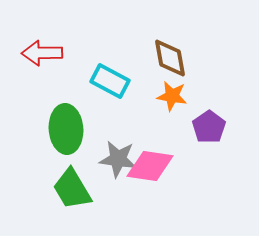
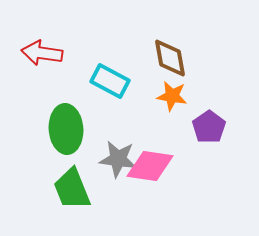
red arrow: rotated 9 degrees clockwise
green trapezoid: rotated 9 degrees clockwise
